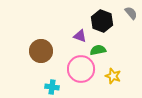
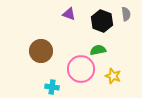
gray semicircle: moved 5 px left, 1 px down; rotated 32 degrees clockwise
purple triangle: moved 11 px left, 22 px up
